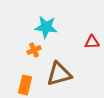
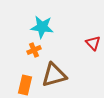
cyan star: moved 4 px left
red triangle: moved 1 px right, 1 px down; rotated 49 degrees clockwise
brown triangle: moved 5 px left, 1 px down
